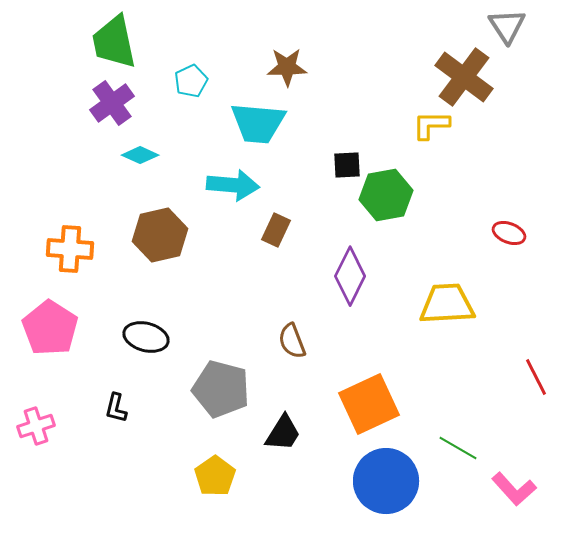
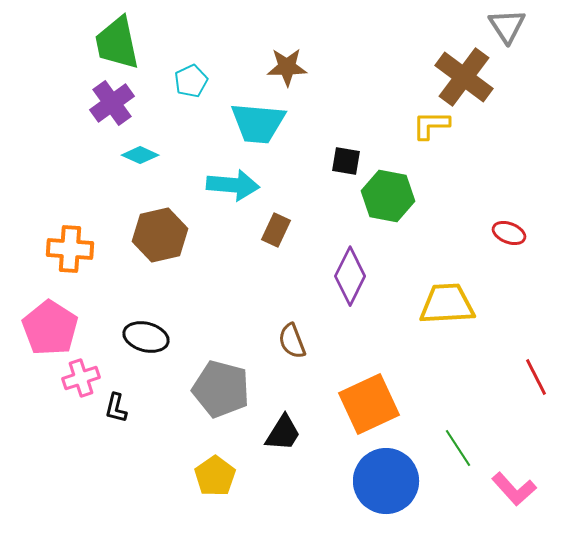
green trapezoid: moved 3 px right, 1 px down
black square: moved 1 px left, 4 px up; rotated 12 degrees clockwise
green hexagon: moved 2 px right, 1 px down; rotated 21 degrees clockwise
pink cross: moved 45 px right, 48 px up
green line: rotated 27 degrees clockwise
